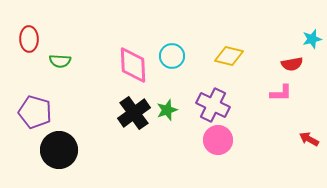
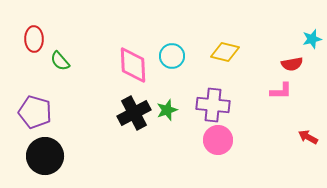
red ellipse: moved 5 px right
yellow diamond: moved 4 px left, 4 px up
green semicircle: rotated 45 degrees clockwise
pink L-shape: moved 2 px up
purple cross: rotated 20 degrees counterclockwise
black cross: rotated 8 degrees clockwise
red arrow: moved 1 px left, 2 px up
black circle: moved 14 px left, 6 px down
